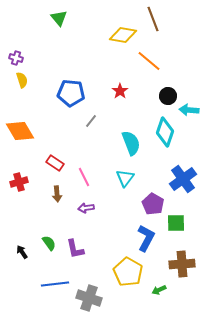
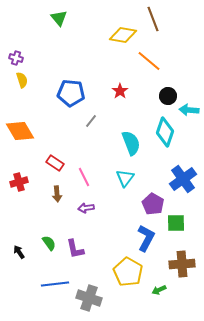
black arrow: moved 3 px left
